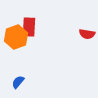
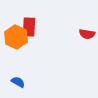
orange hexagon: rotated 15 degrees counterclockwise
blue semicircle: rotated 80 degrees clockwise
